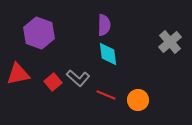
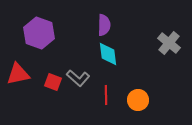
gray cross: moved 1 px left, 1 px down; rotated 10 degrees counterclockwise
red square: rotated 30 degrees counterclockwise
red line: rotated 66 degrees clockwise
